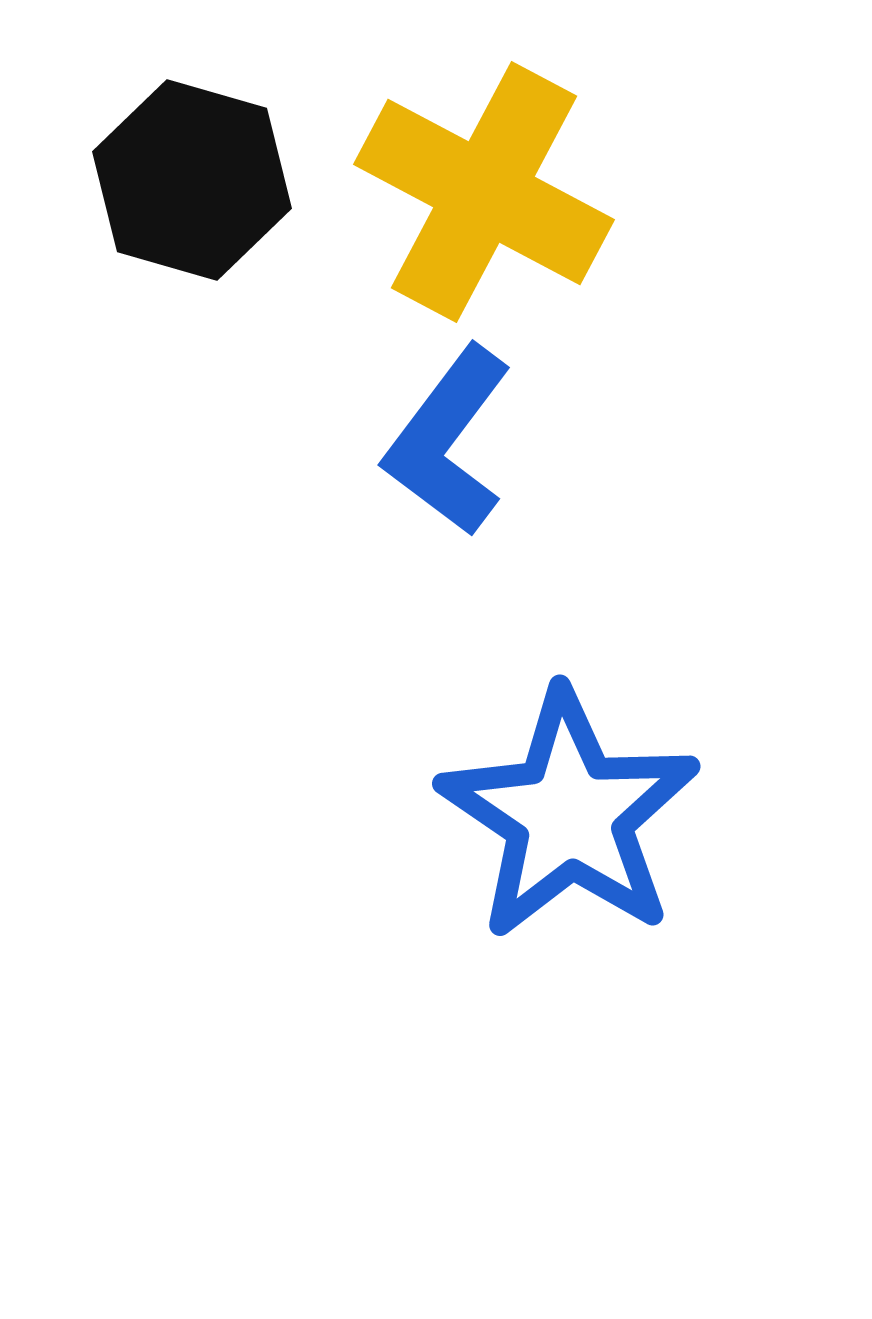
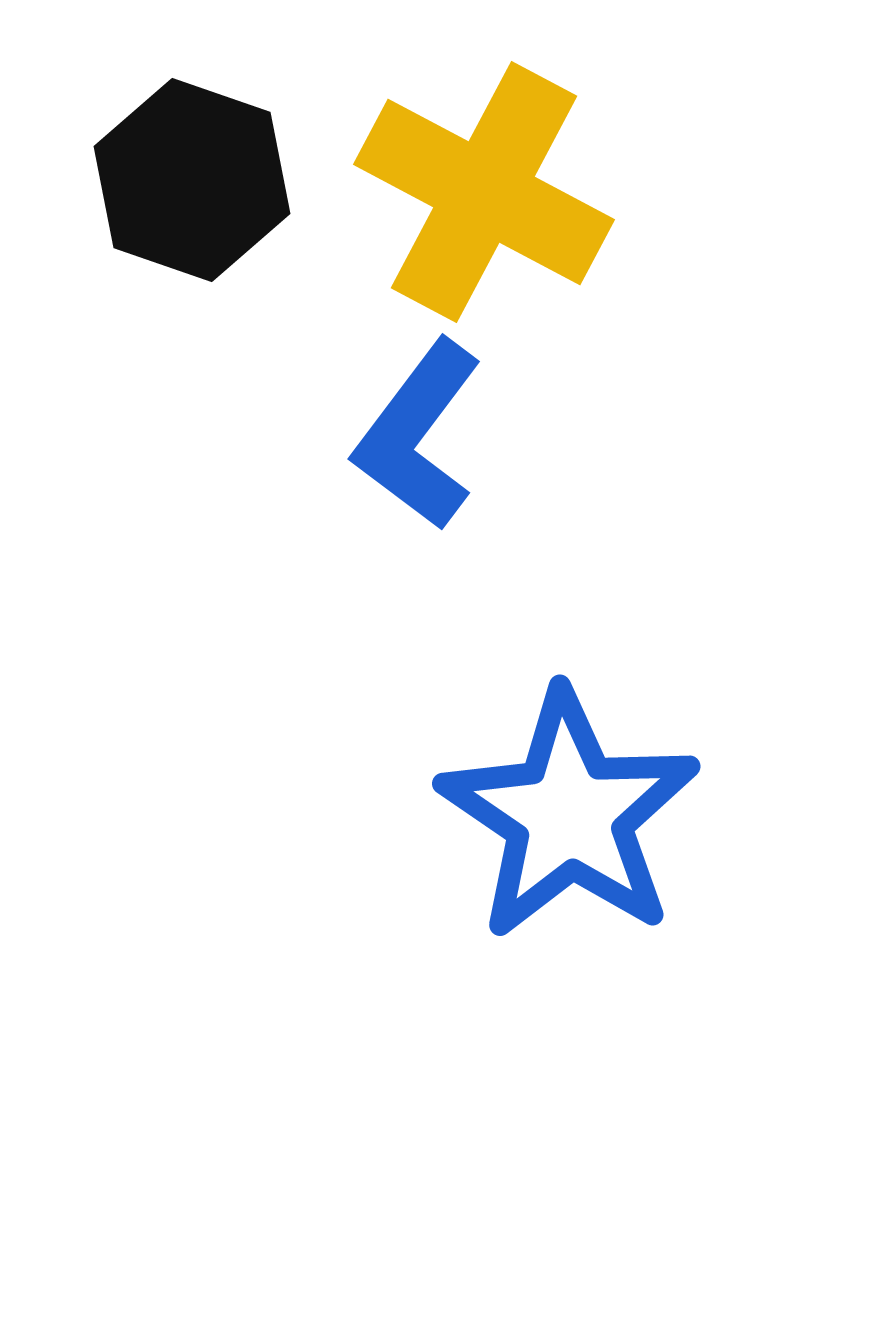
black hexagon: rotated 3 degrees clockwise
blue L-shape: moved 30 px left, 6 px up
